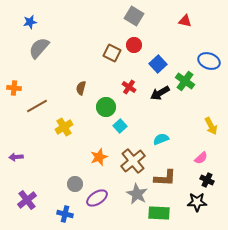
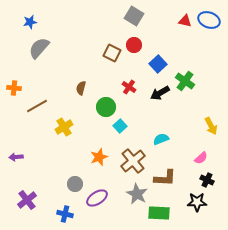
blue ellipse: moved 41 px up
